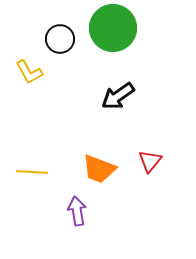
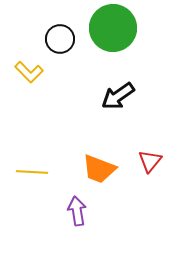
yellow L-shape: rotated 16 degrees counterclockwise
